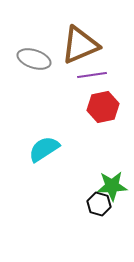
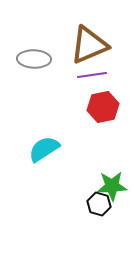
brown triangle: moved 9 px right
gray ellipse: rotated 16 degrees counterclockwise
